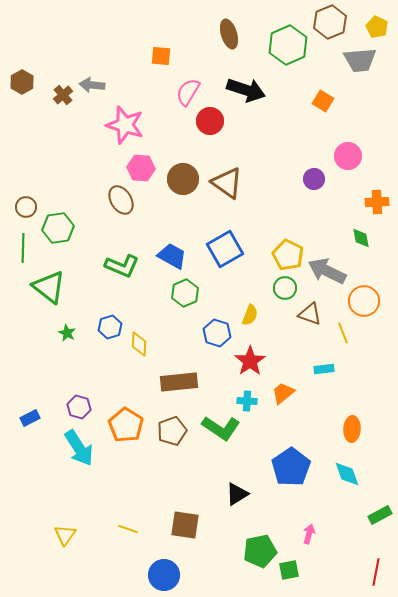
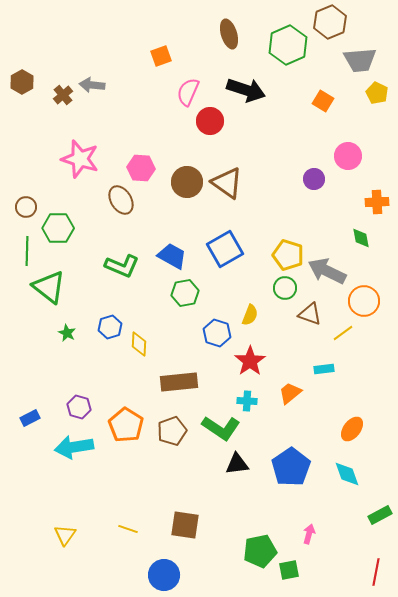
yellow pentagon at (377, 27): moved 66 px down
orange square at (161, 56): rotated 25 degrees counterclockwise
pink semicircle at (188, 92): rotated 8 degrees counterclockwise
pink star at (125, 125): moved 45 px left, 34 px down
brown circle at (183, 179): moved 4 px right, 3 px down
green hexagon at (58, 228): rotated 8 degrees clockwise
green line at (23, 248): moved 4 px right, 3 px down
yellow pentagon at (288, 255): rotated 8 degrees counterclockwise
green hexagon at (185, 293): rotated 12 degrees clockwise
yellow line at (343, 333): rotated 75 degrees clockwise
orange trapezoid at (283, 393): moved 7 px right
orange ellipse at (352, 429): rotated 35 degrees clockwise
cyan arrow at (79, 448): moved 5 px left, 1 px up; rotated 114 degrees clockwise
black triangle at (237, 494): moved 30 px up; rotated 25 degrees clockwise
